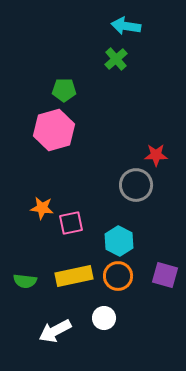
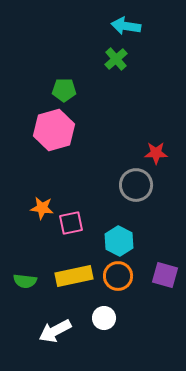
red star: moved 2 px up
